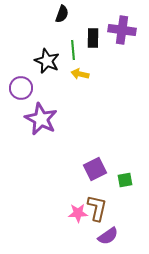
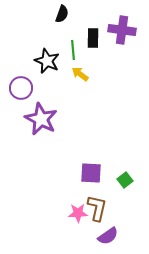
yellow arrow: rotated 24 degrees clockwise
purple square: moved 4 px left, 4 px down; rotated 30 degrees clockwise
green square: rotated 28 degrees counterclockwise
